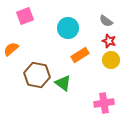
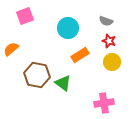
gray semicircle: rotated 16 degrees counterclockwise
yellow circle: moved 1 px right, 2 px down
